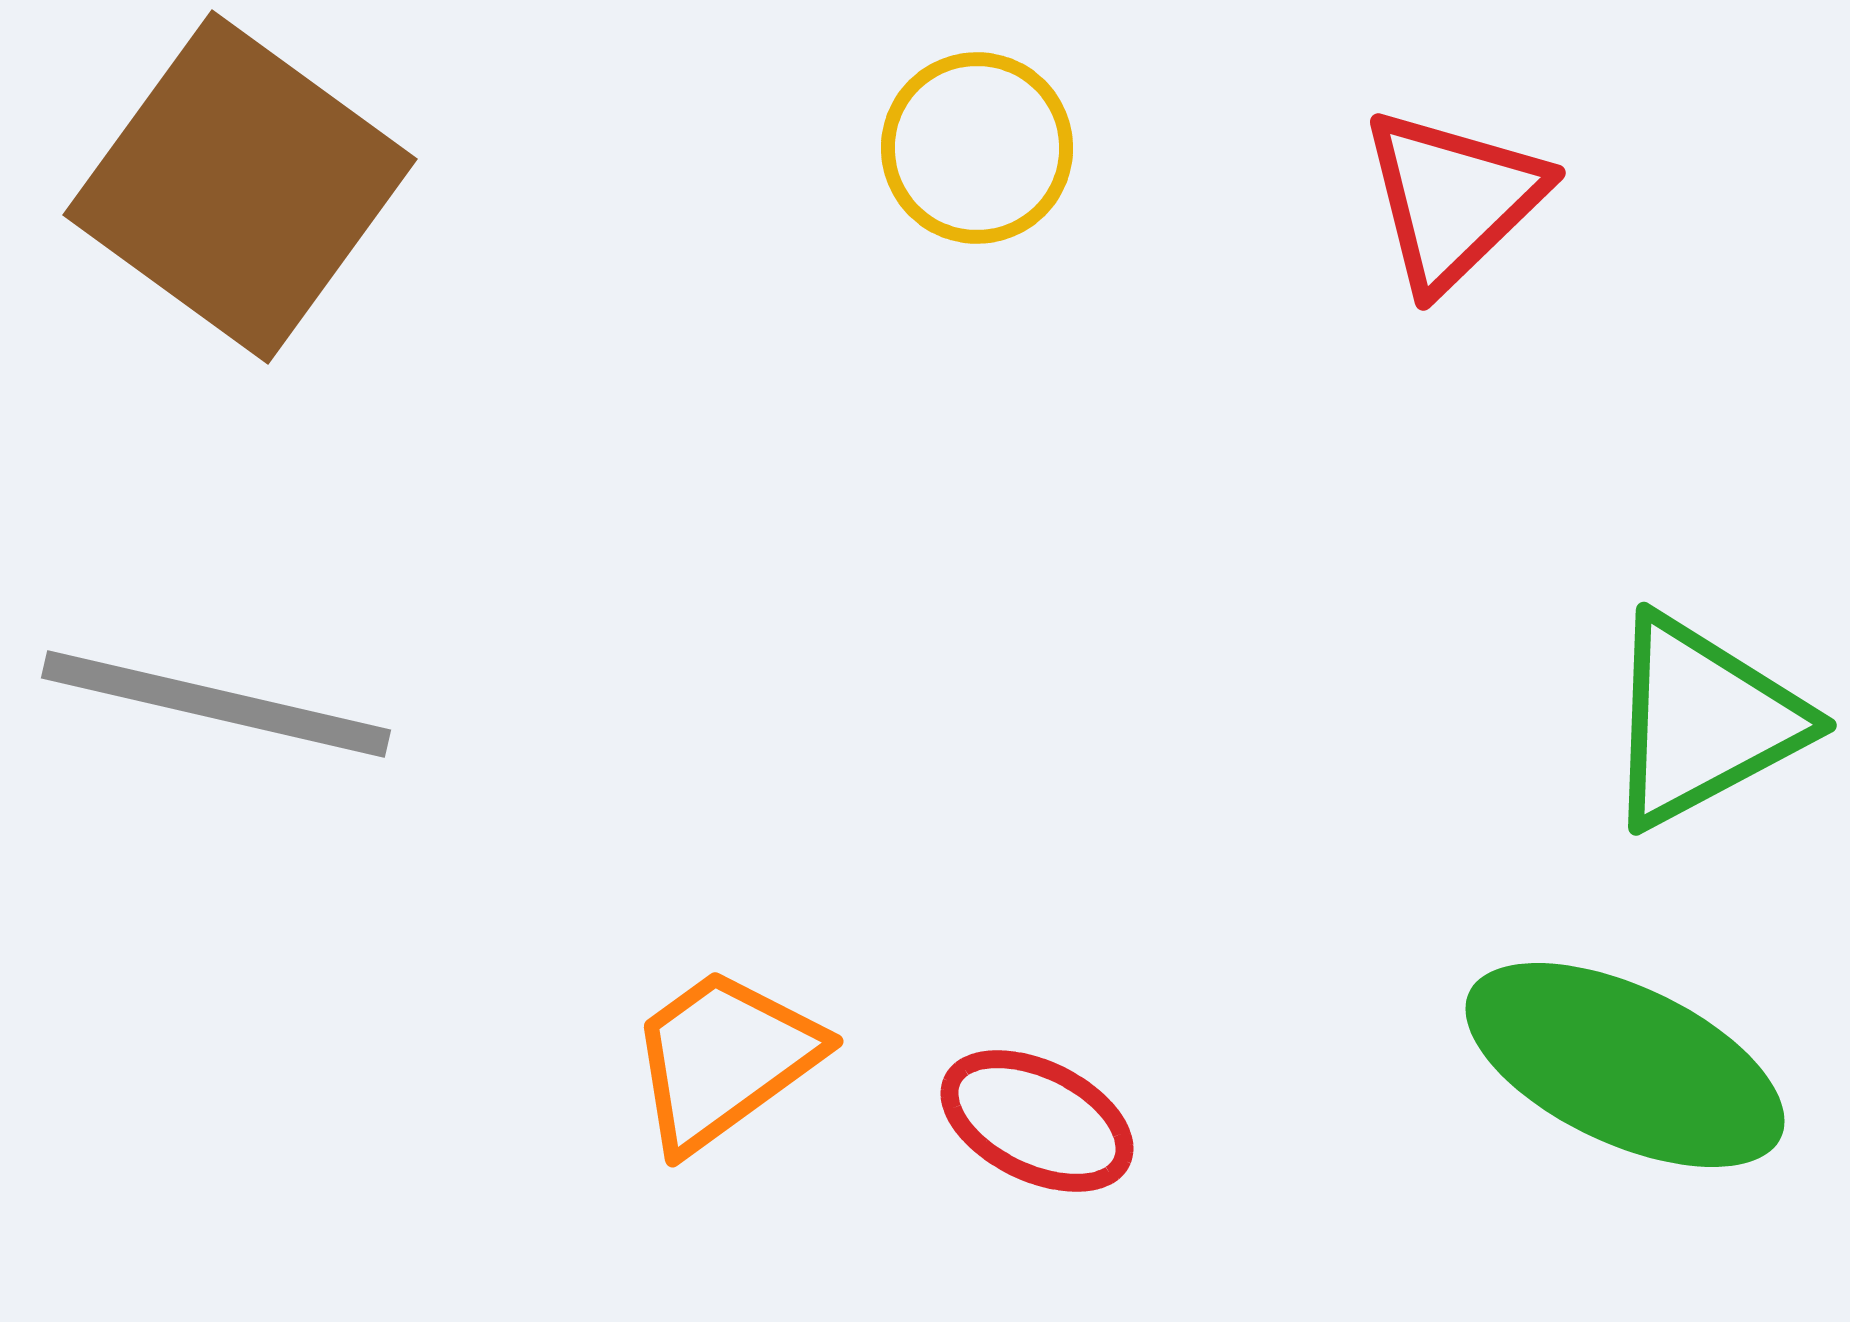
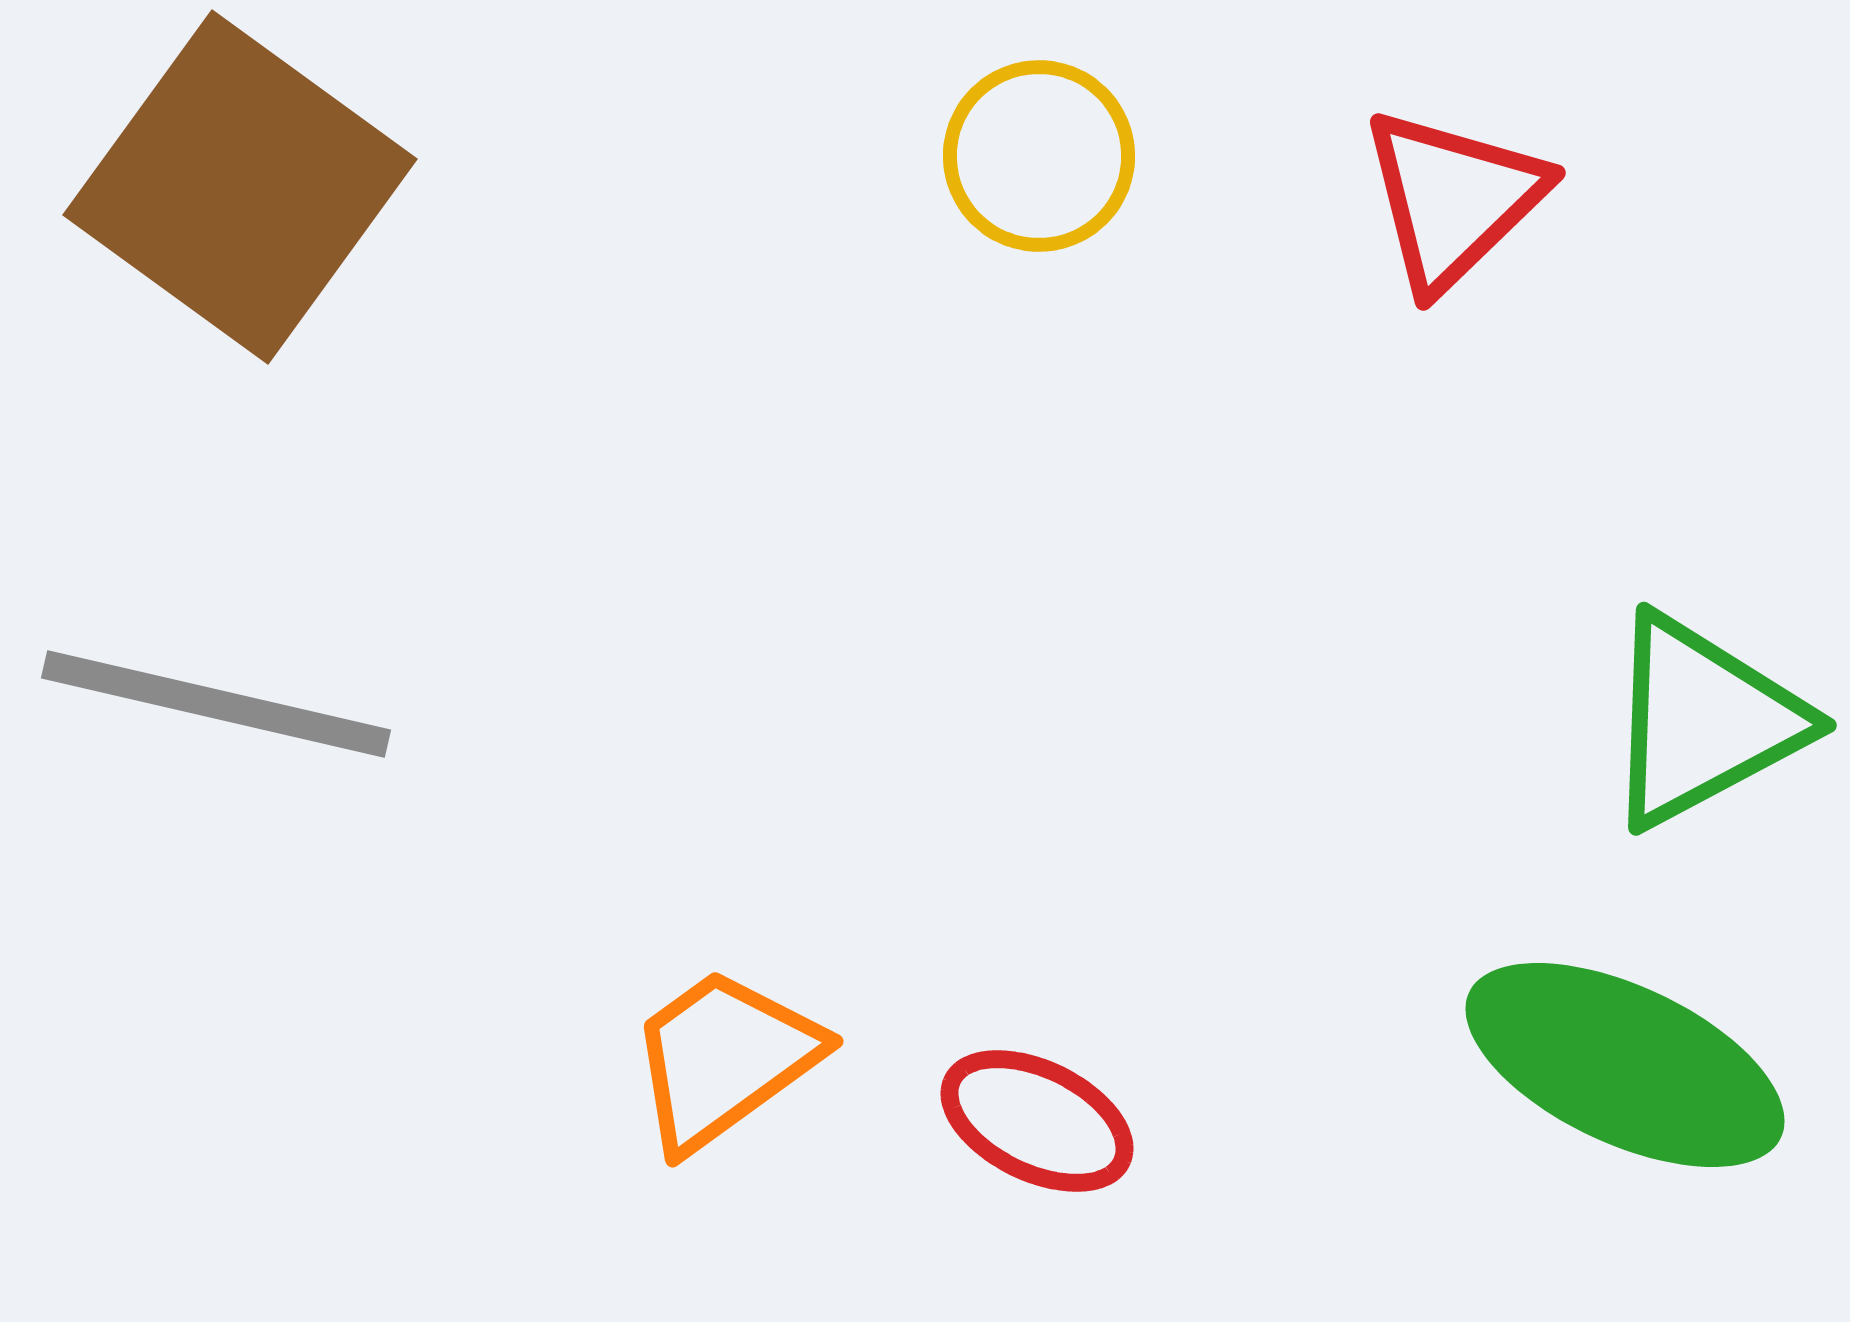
yellow circle: moved 62 px right, 8 px down
